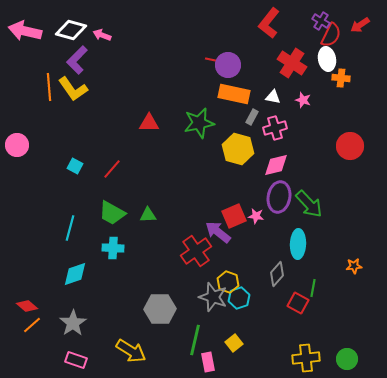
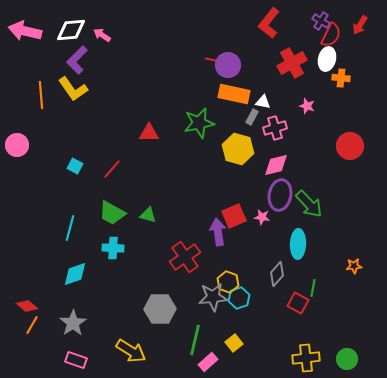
red arrow at (360, 25): rotated 24 degrees counterclockwise
white diamond at (71, 30): rotated 20 degrees counterclockwise
pink arrow at (102, 35): rotated 12 degrees clockwise
white ellipse at (327, 59): rotated 25 degrees clockwise
red cross at (292, 63): rotated 28 degrees clockwise
orange line at (49, 87): moved 8 px left, 8 px down
white triangle at (273, 97): moved 10 px left, 5 px down
pink star at (303, 100): moved 4 px right, 6 px down
red triangle at (149, 123): moved 10 px down
purple ellipse at (279, 197): moved 1 px right, 2 px up
green triangle at (148, 215): rotated 18 degrees clockwise
pink star at (256, 216): moved 6 px right, 1 px down
purple arrow at (218, 232): rotated 44 degrees clockwise
red cross at (196, 251): moved 11 px left, 6 px down
gray star at (213, 297): rotated 24 degrees counterclockwise
orange line at (32, 325): rotated 18 degrees counterclockwise
pink rectangle at (208, 362): rotated 60 degrees clockwise
